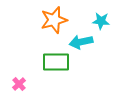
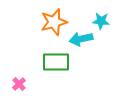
orange star: moved 2 px down
cyan arrow: moved 3 px up
